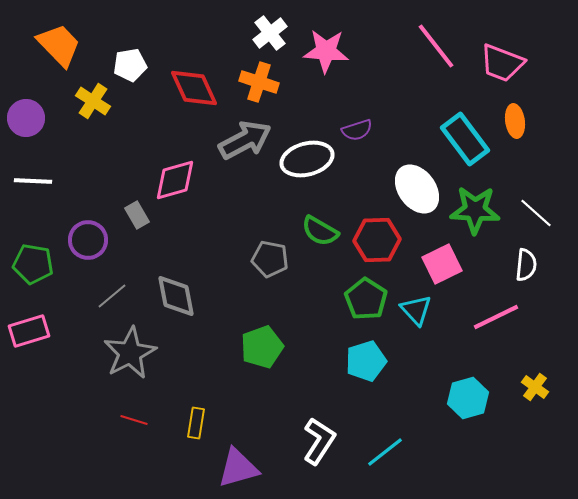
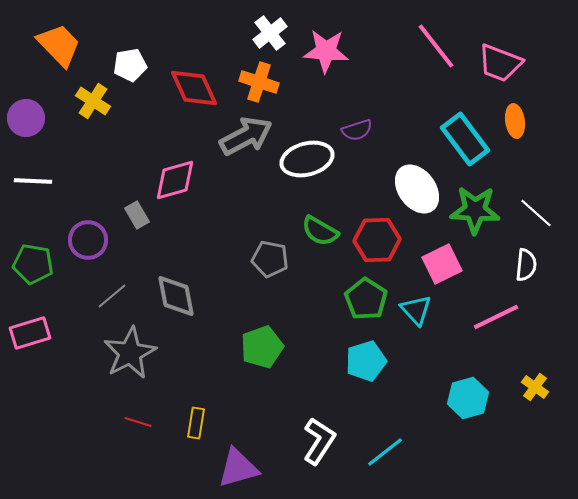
pink trapezoid at (502, 63): moved 2 px left
gray arrow at (245, 140): moved 1 px right, 4 px up
pink rectangle at (29, 331): moved 1 px right, 2 px down
red line at (134, 420): moved 4 px right, 2 px down
